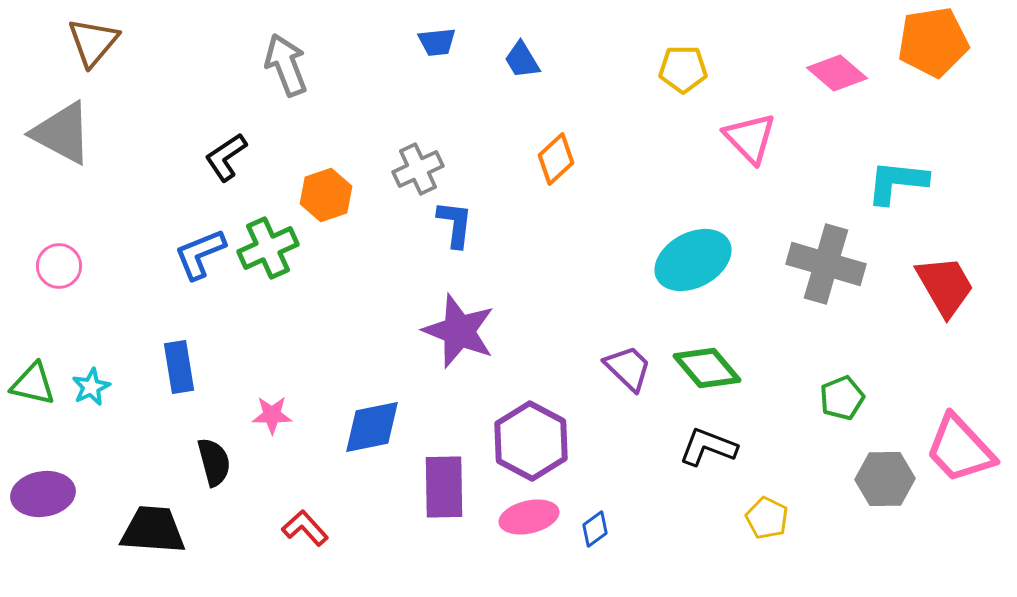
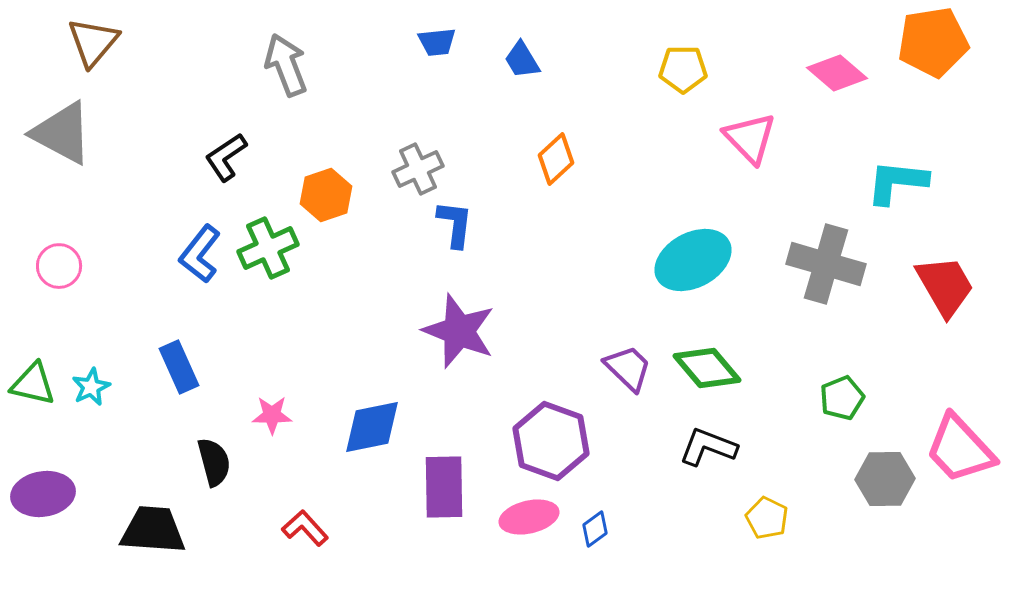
blue L-shape at (200, 254): rotated 30 degrees counterclockwise
blue rectangle at (179, 367): rotated 15 degrees counterclockwise
purple hexagon at (531, 441): moved 20 px right; rotated 8 degrees counterclockwise
